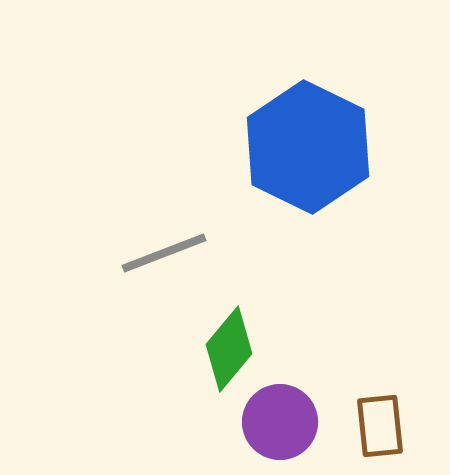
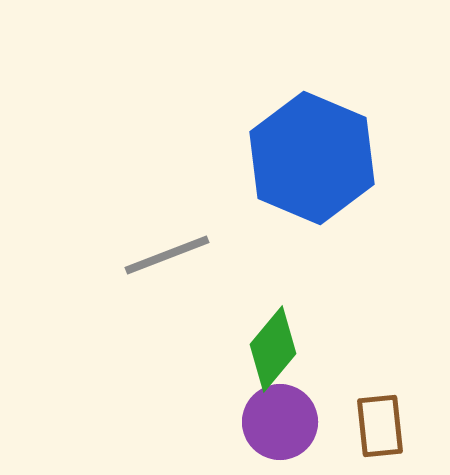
blue hexagon: moved 4 px right, 11 px down; rotated 3 degrees counterclockwise
gray line: moved 3 px right, 2 px down
green diamond: moved 44 px right
